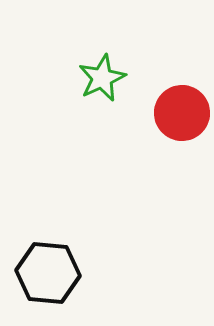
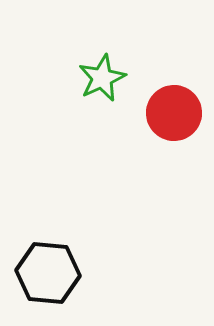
red circle: moved 8 px left
